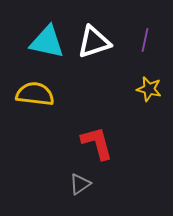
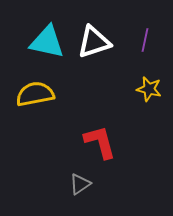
yellow semicircle: rotated 18 degrees counterclockwise
red L-shape: moved 3 px right, 1 px up
